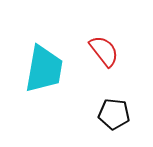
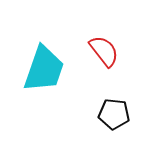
cyan trapezoid: rotated 9 degrees clockwise
